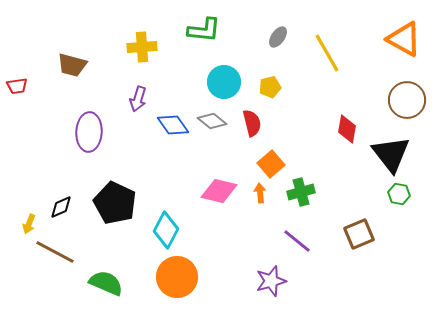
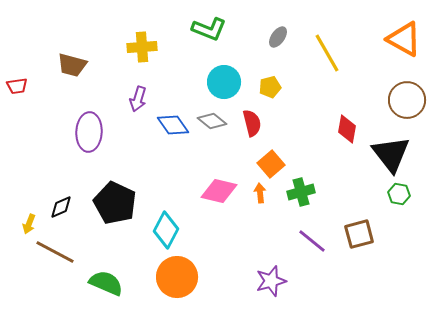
green L-shape: moved 5 px right, 1 px up; rotated 16 degrees clockwise
brown square: rotated 8 degrees clockwise
purple line: moved 15 px right
